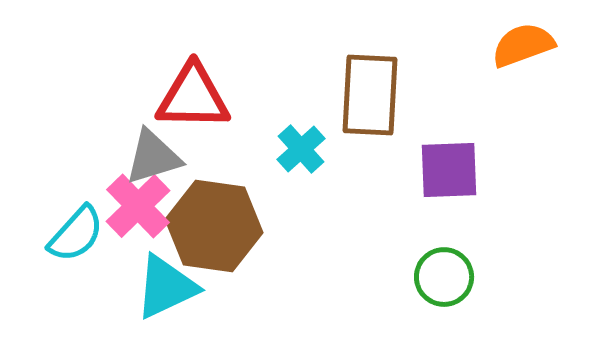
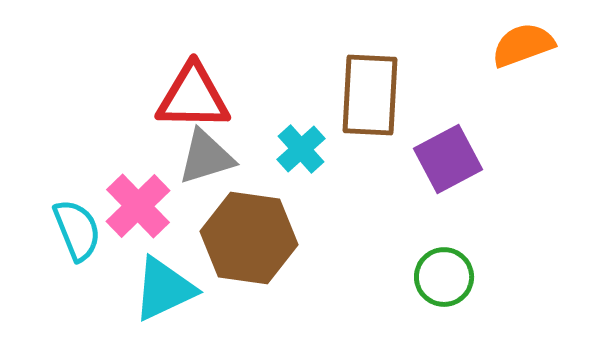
gray triangle: moved 53 px right
purple square: moved 1 px left, 11 px up; rotated 26 degrees counterclockwise
brown hexagon: moved 35 px right, 12 px down
cyan semicircle: moved 1 px right, 4 px up; rotated 64 degrees counterclockwise
cyan triangle: moved 2 px left, 2 px down
